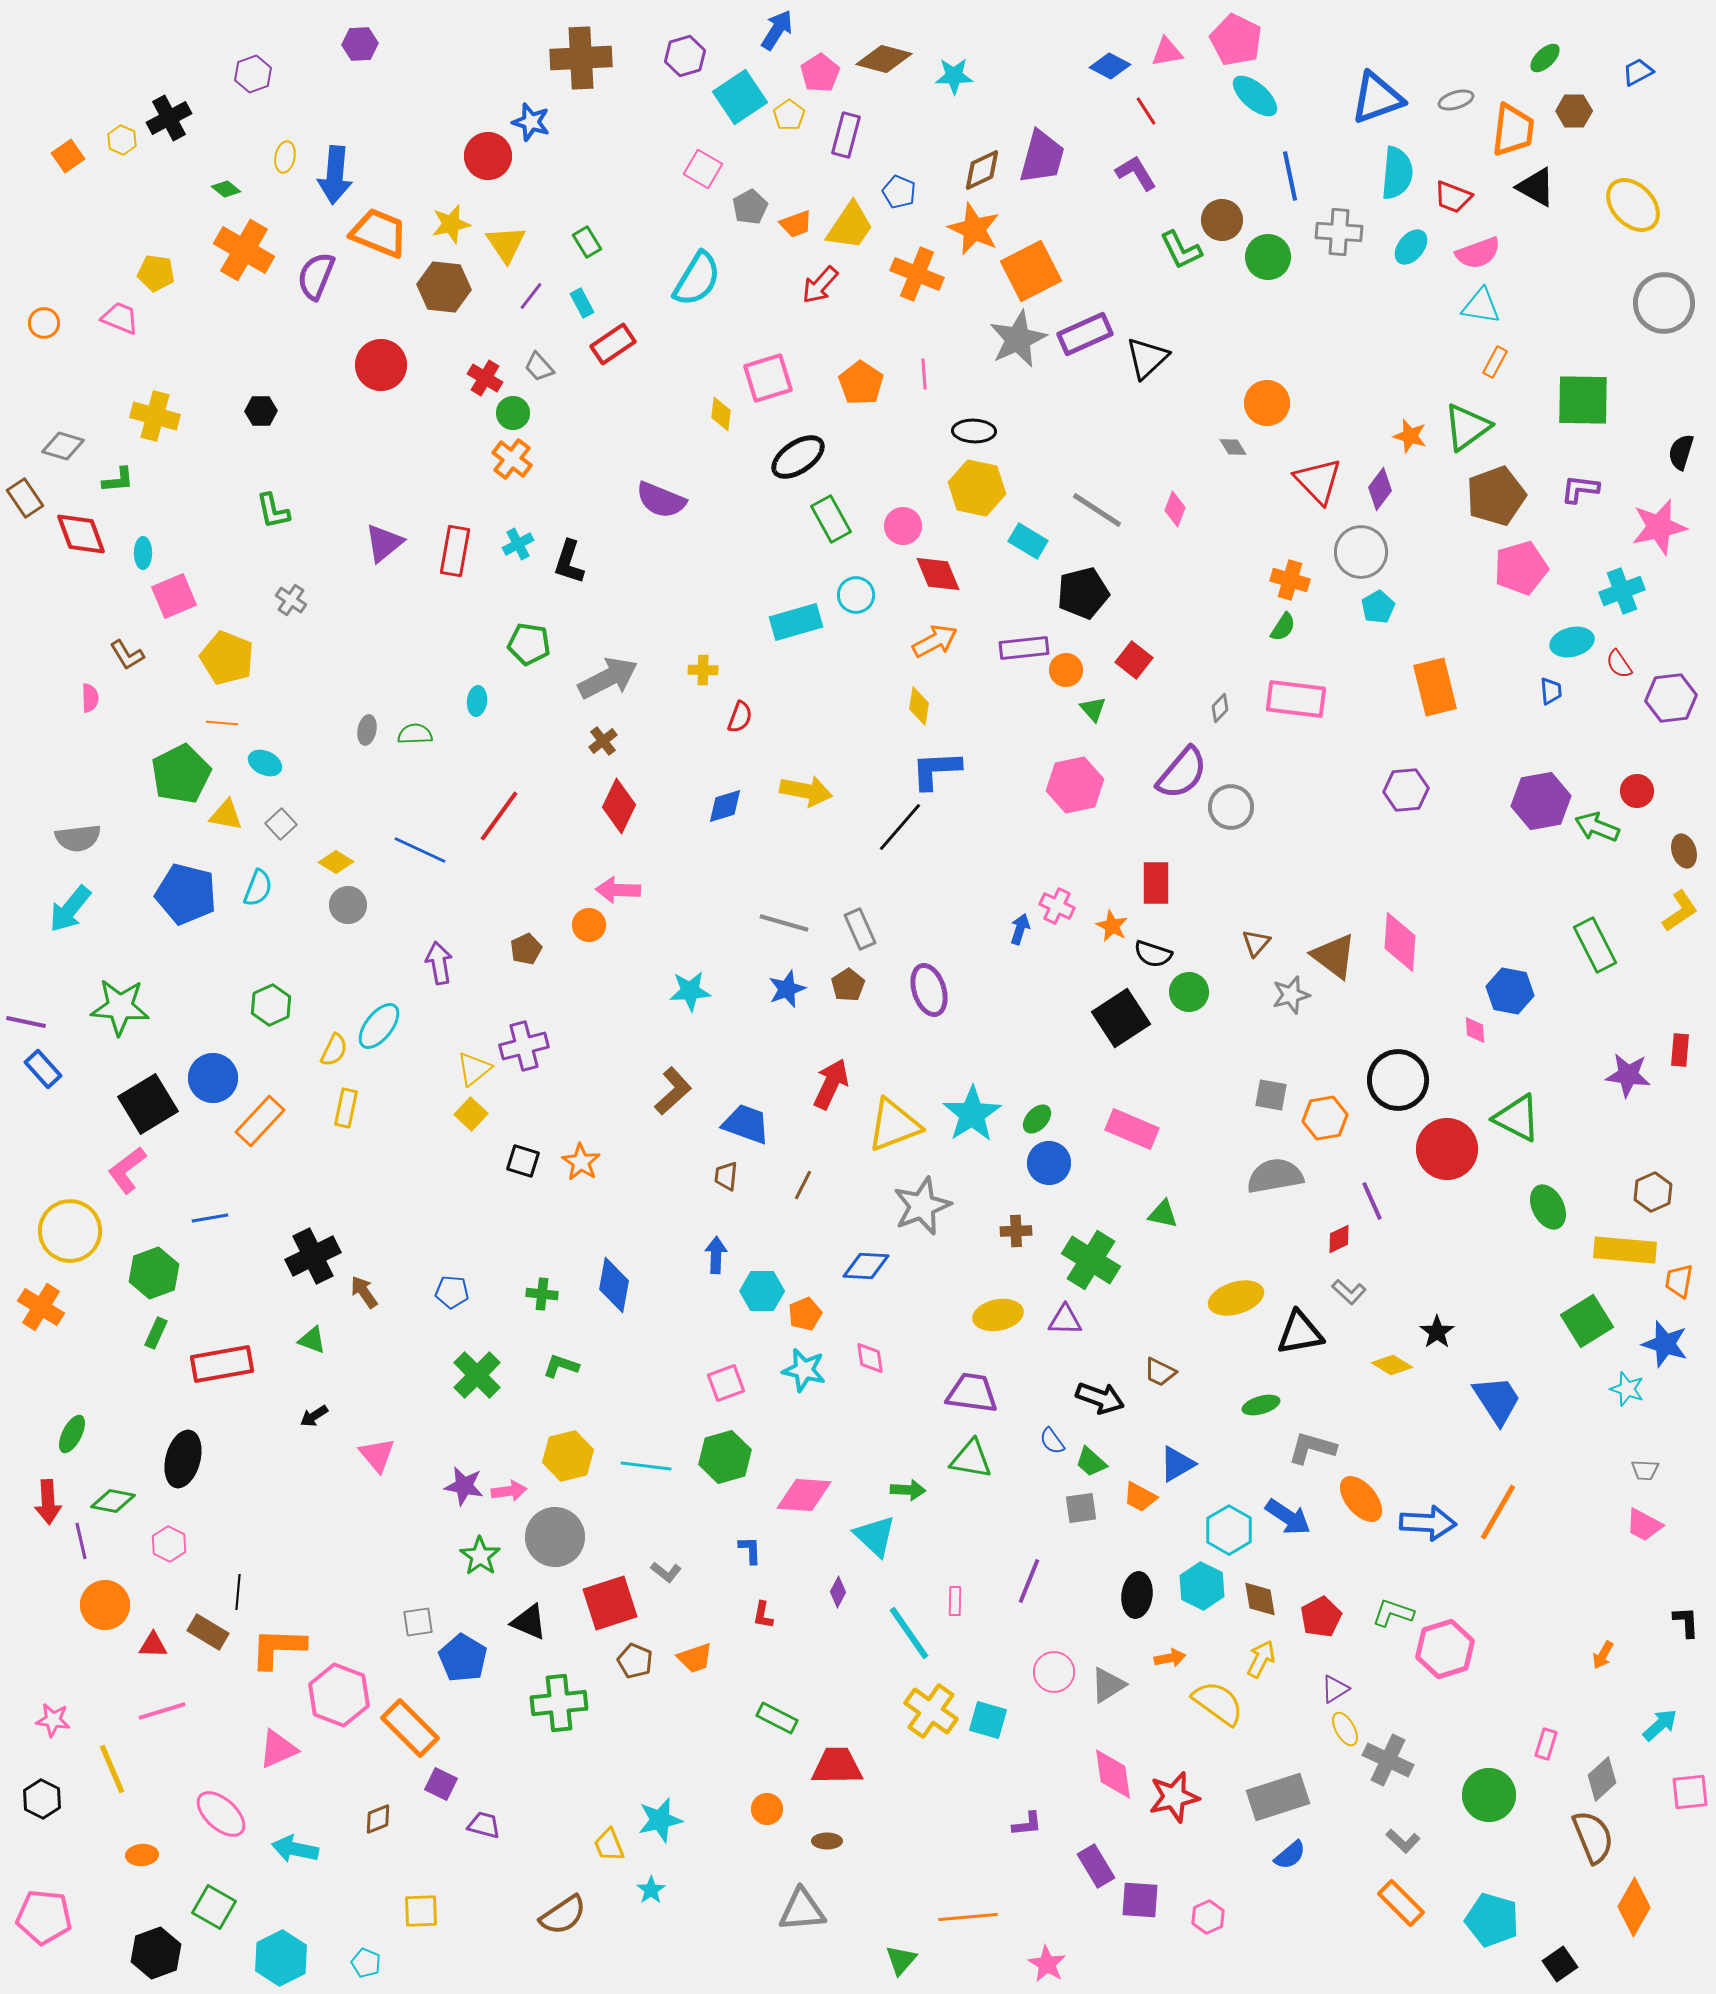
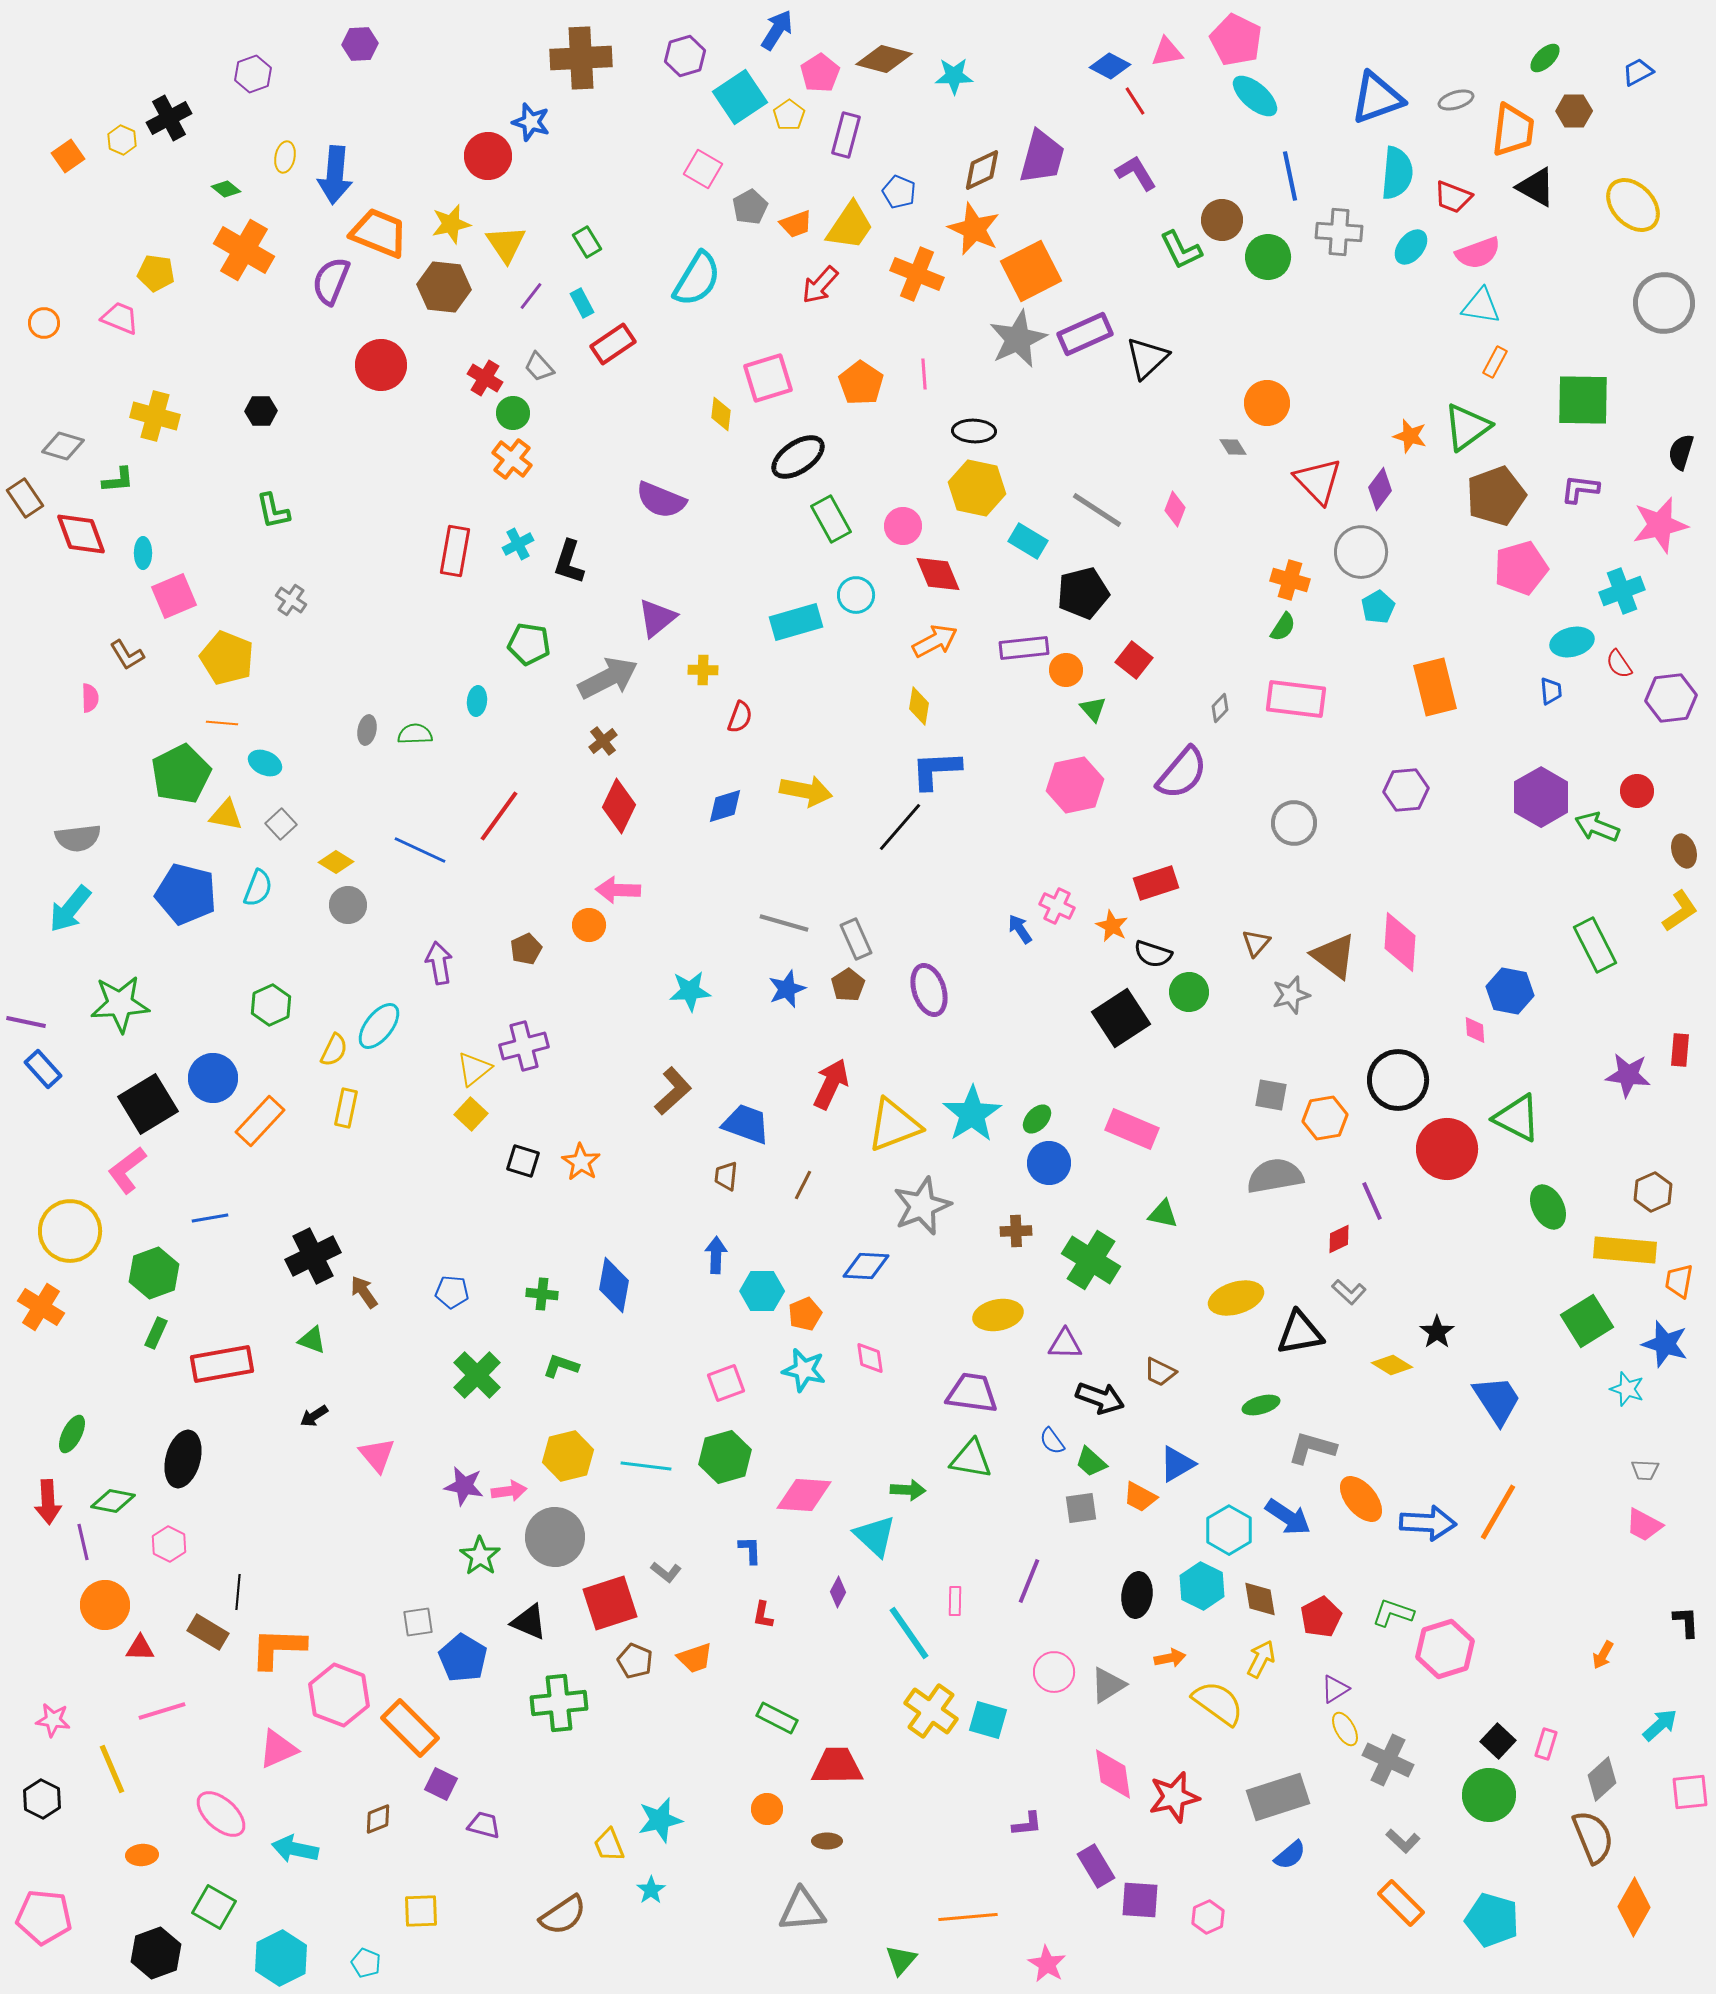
red line at (1146, 111): moved 11 px left, 10 px up
purple semicircle at (316, 276): moved 15 px right, 5 px down
pink star at (1659, 527): moved 1 px right, 2 px up
purple triangle at (384, 543): moved 273 px right, 75 px down
purple hexagon at (1541, 801): moved 4 px up; rotated 20 degrees counterclockwise
gray circle at (1231, 807): moved 63 px right, 16 px down
red rectangle at (1156, 883): rotated 72 degrees clockwise
gray rectangle at (860, 929): moved 4 px left, 10 px down
blue arrow at (1020, 929): rotated 52 degrees counterclockwise
green star at (120, 1007): moved 3 px up; rotated 8 degrees counterclockwise
purple triangle at (1065, 1320): moved 24 px down
purple line at (81, 1541): moved 2 px right, 1 px down
red triangle at (153, 1645): moved 13 px left, 3 px down
black square at (1560, 1964): moved 62 px left, 223 px up; rotated 12 degrees counterclockwise
